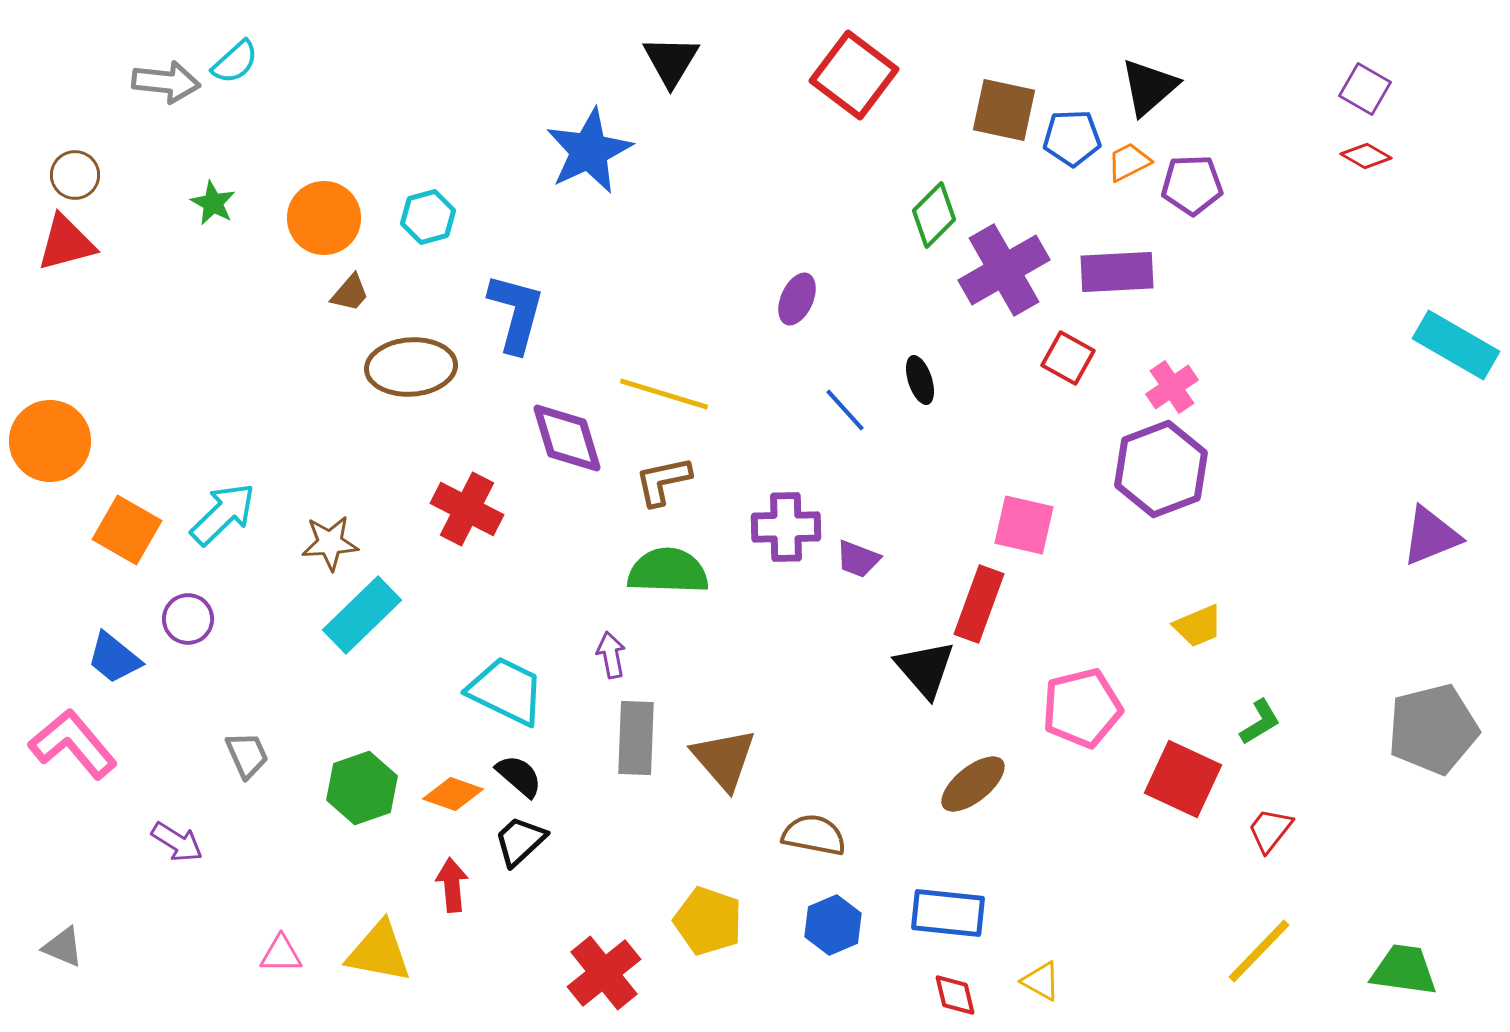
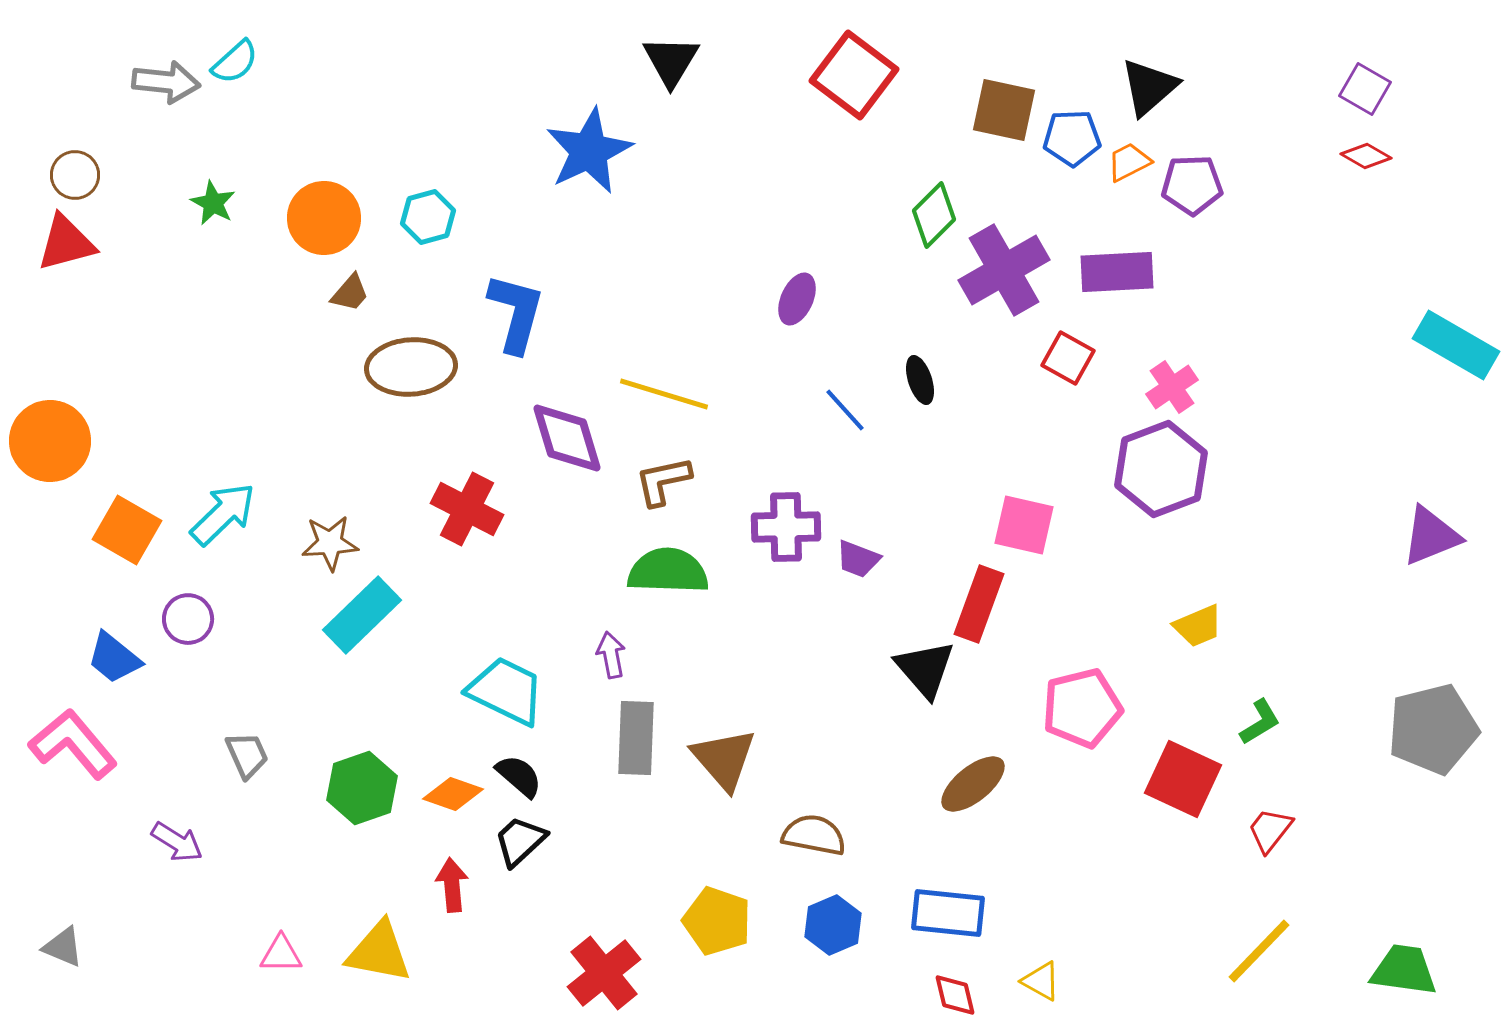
yellow pentagon at (708, 921): moved 9 px right
